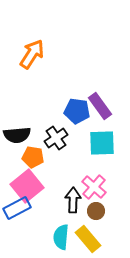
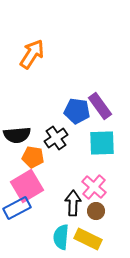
pink square: rotated 8 degrees clockwise
black arrow: moved 3 px down
yellow rectangle: rotated 24 degrees counterclockwise
